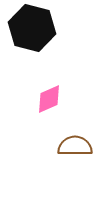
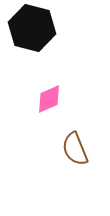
brown semicircle: moved 3 px down; rotated 112 degrees counterclockwise
